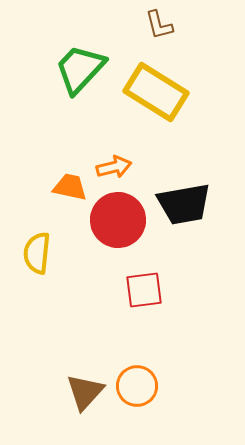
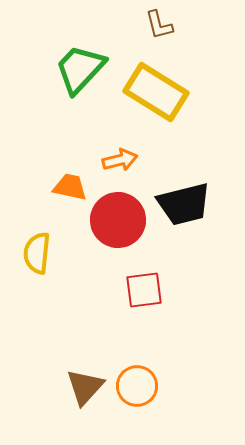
orange arrow: moved 6 px right, 7 px up
black trapezoid: rotated 4 degrees counterclockwise
brown triangle: moved 5 px up
